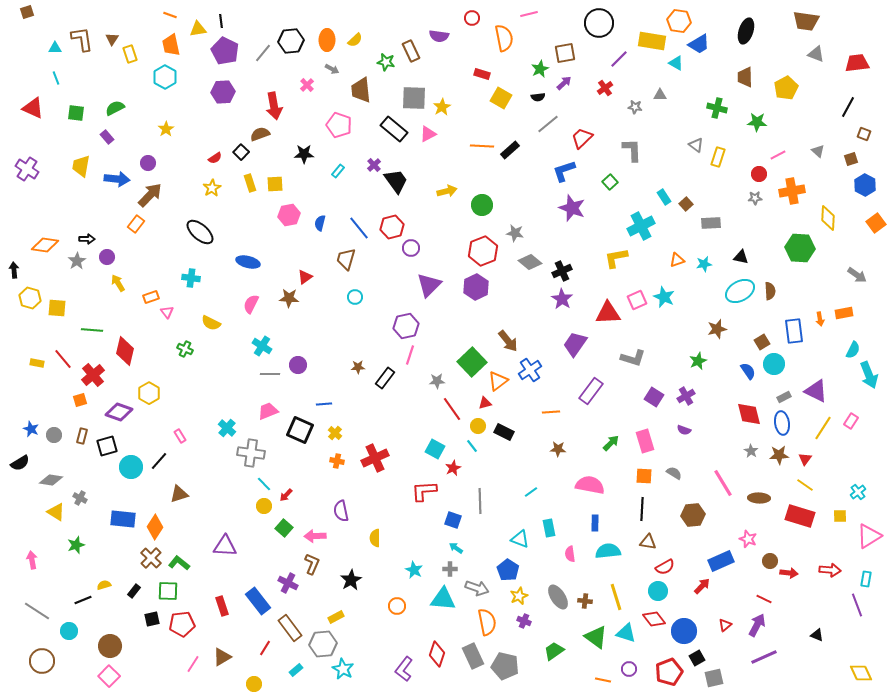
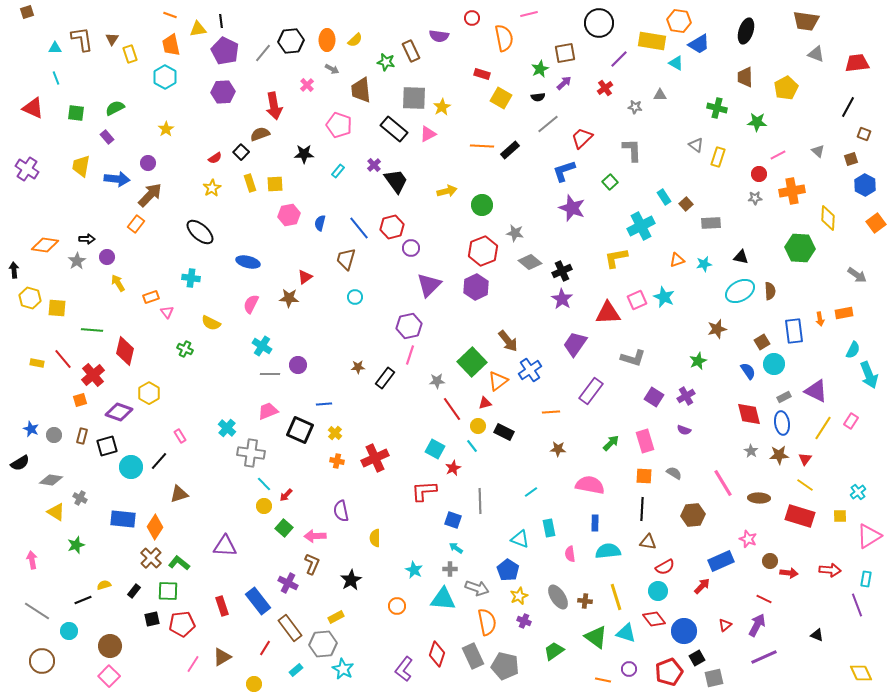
purple hexagon at (406, 326): moved 3 px right
